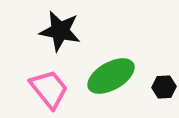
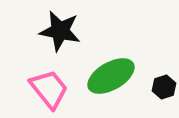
black hexagon: rotated 15 degrees counterclockwise
